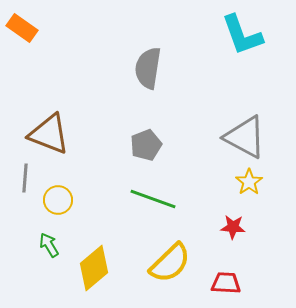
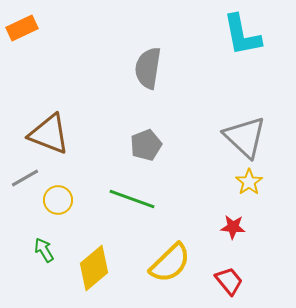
orange rectangle: rotated 60 degrees counterclockwise
cyan L-shape: rotated 9 degrees clockwise
gray triangle: rotated 15 degrees clockwise
gray line: rotated 56 degrees clockwise
green line: moved 21 px left
green arrow: moved 5 px left, 5 px down
red trapezoid: moved 3 px right, 2 px up; rotated 48 degrees clockwise
